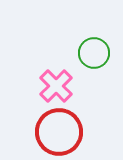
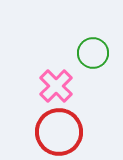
green circle: moved 1 px left
